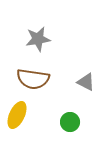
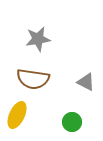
green circle: moved 2 px right
